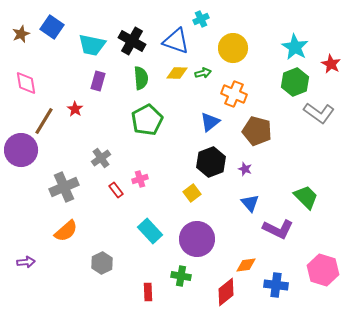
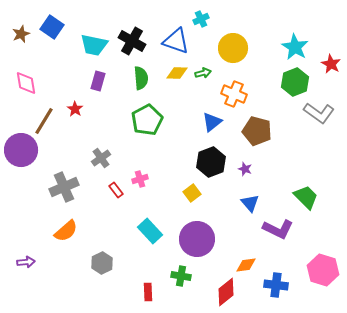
cyan trapezoid at (92, 45): moved 2 px right
blue triangle at (210, 122): moved 2 px right
